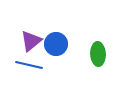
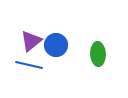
blue circle: moved 1 px down
